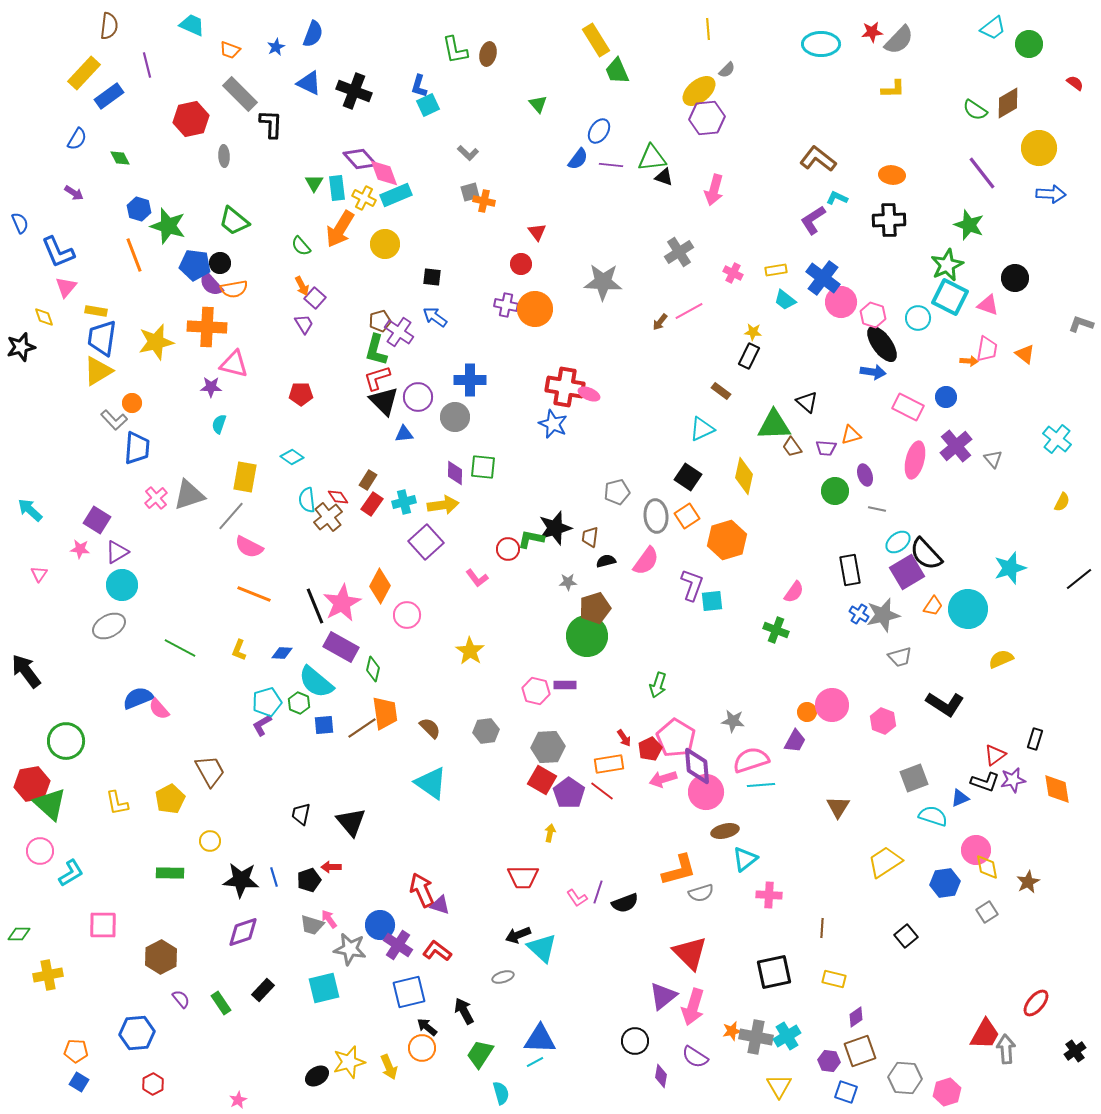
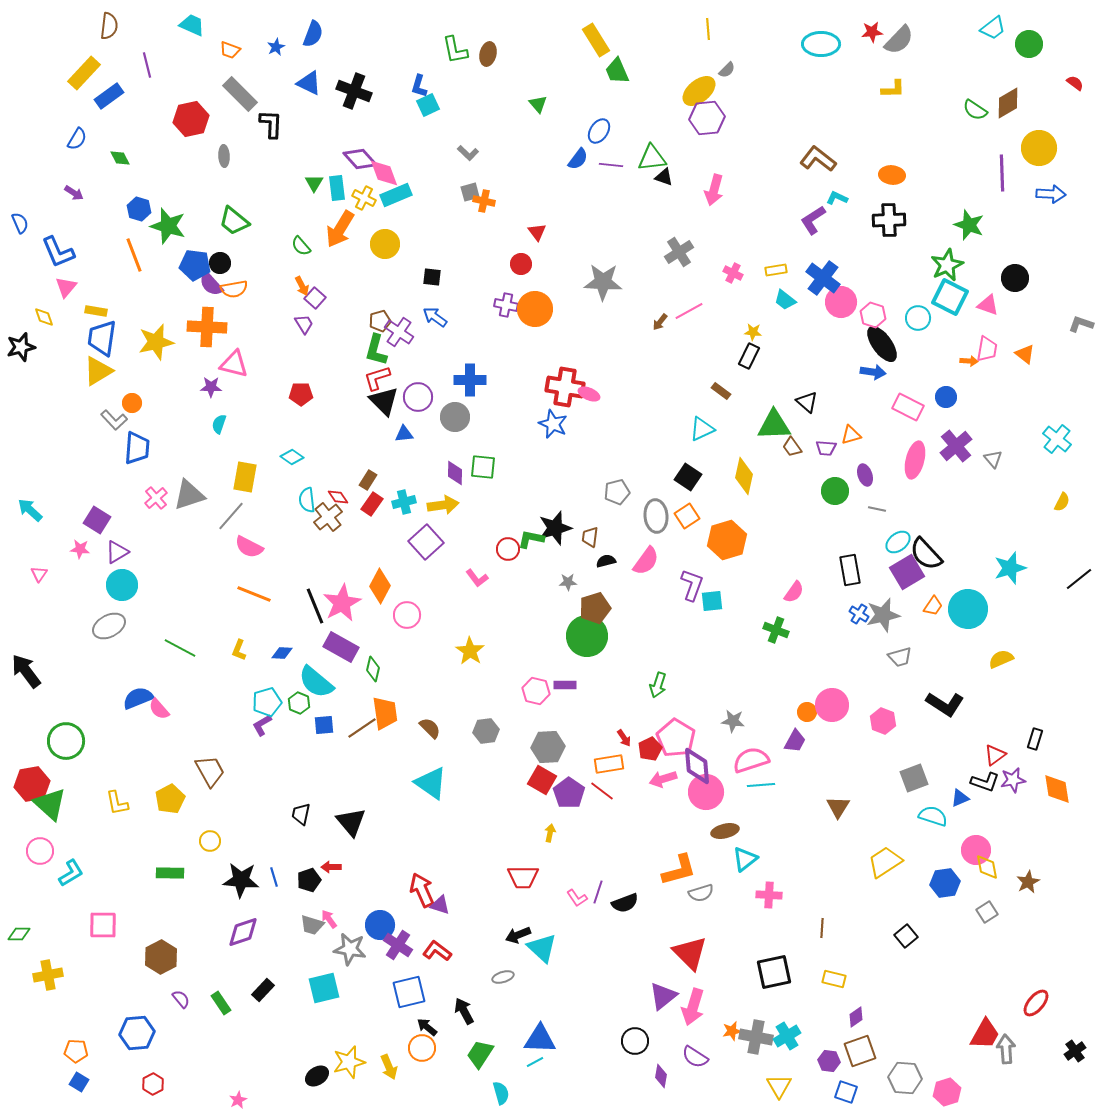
purple line at (982, 173): moved 20 px right; rotated 36 degrees clockwise
